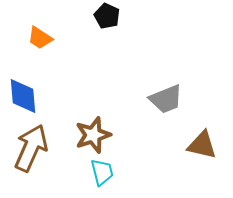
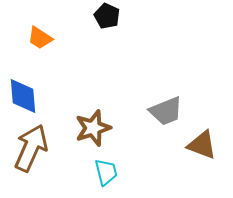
gray trapezoid: moved 12 px down
brown star: moved 7 px up
brown triangle: rotated 8 degrees clockwise
cyan trapezoid: moved 4 px right
